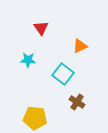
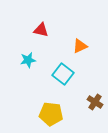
red triangle: moved 2 px down; rotated 42 degrees counterclockwise
cyan star: rotated 14 degrees counterclockwise
brown cross: moved 18 px right
yellow pentagon: moved 16 px right, 4 px up
